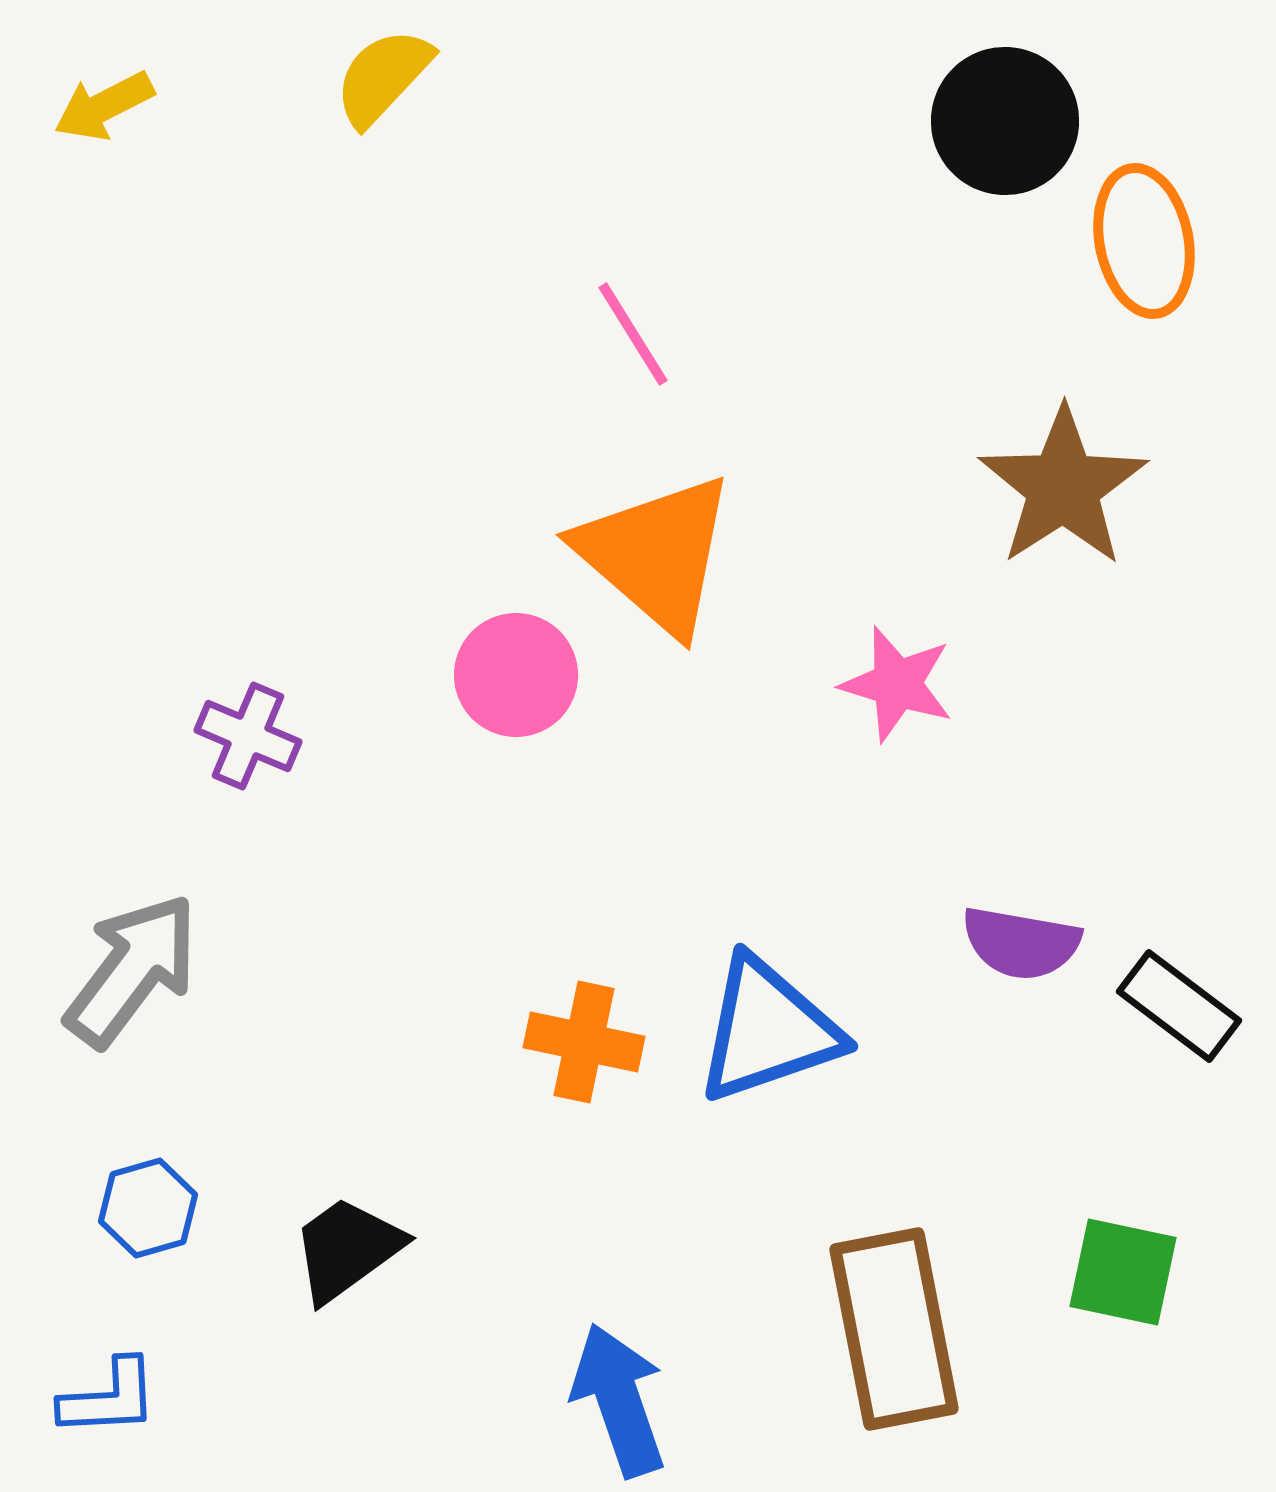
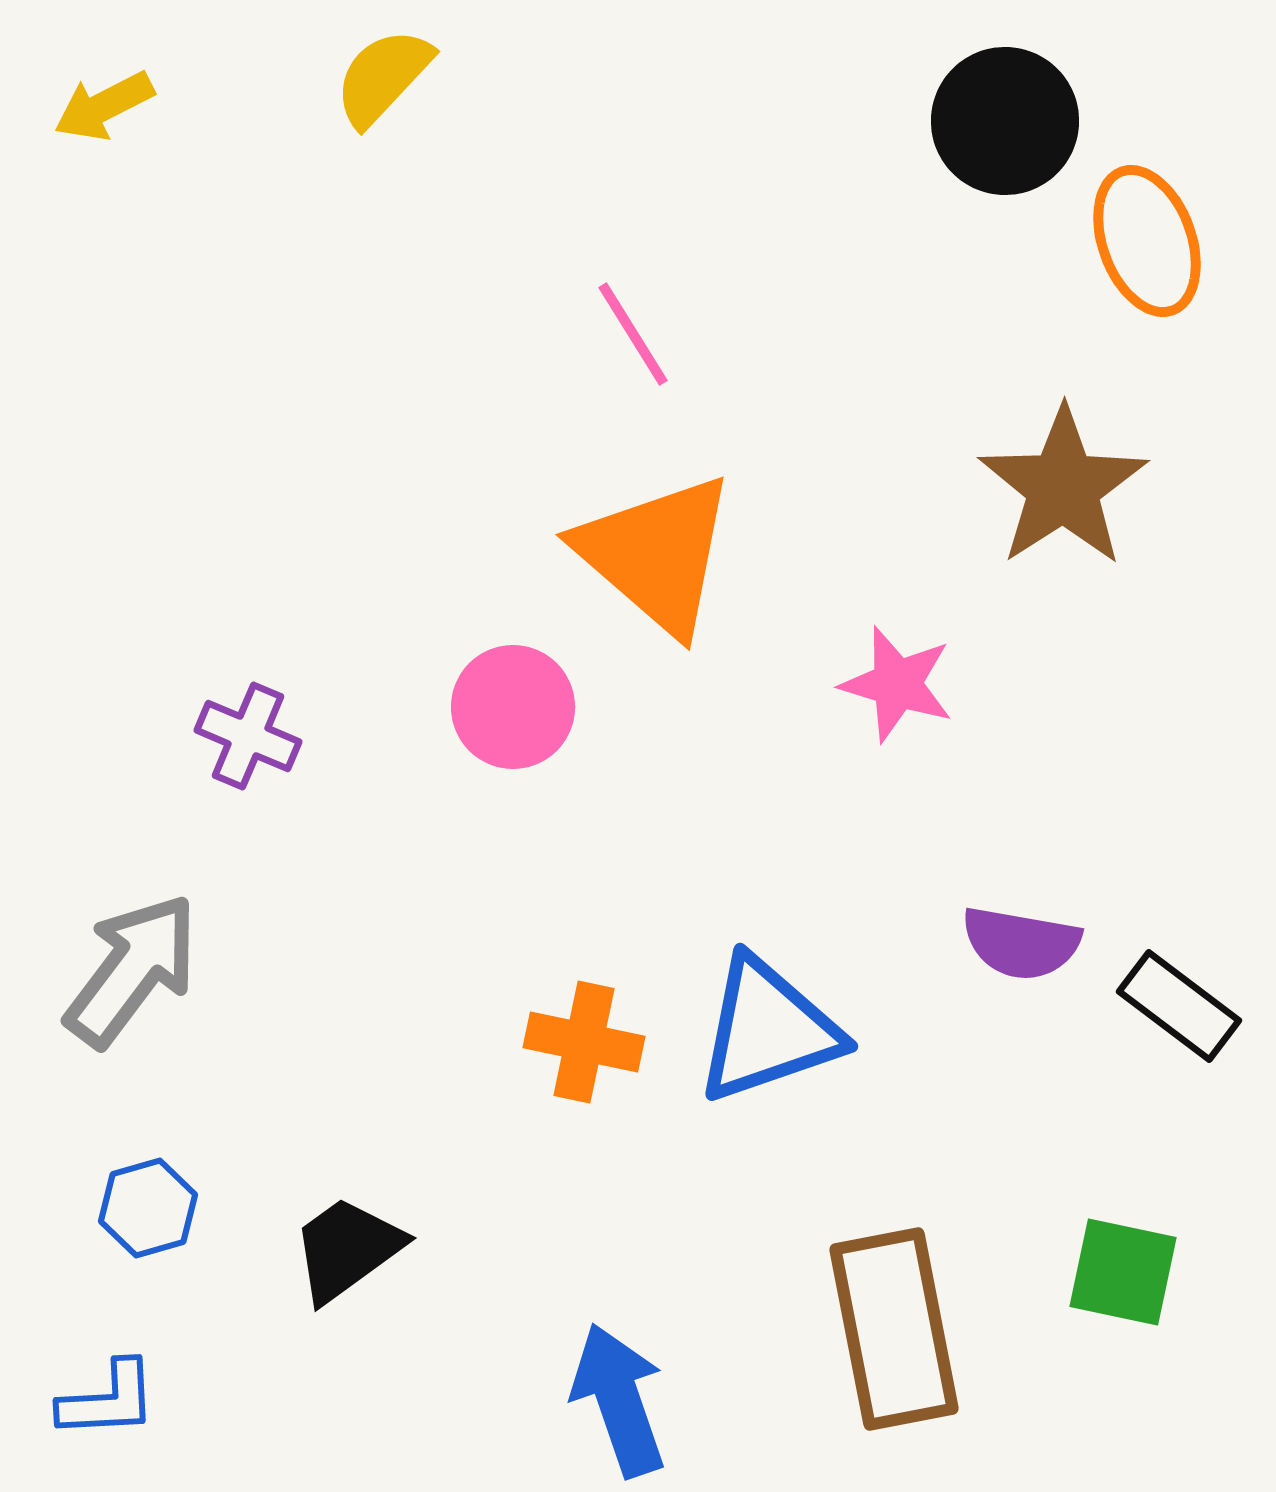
orange ellipse: moved 3 px right; rotated 9 degrees counterclockwise
pink circle: moved 3 px left, 32 px down
blue L-shape: moved 1 px left, 2 px down
